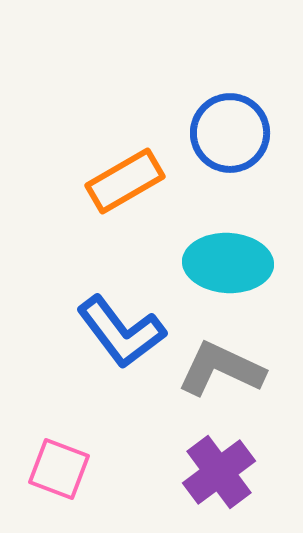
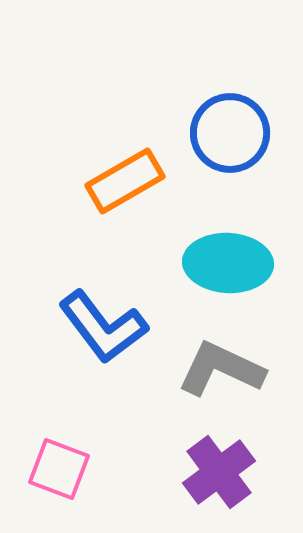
blue L-shape: moved 18 px left, 5 px up
